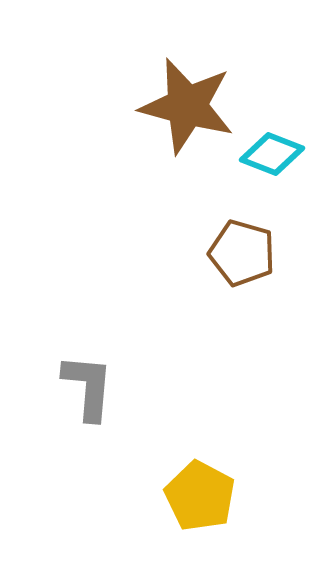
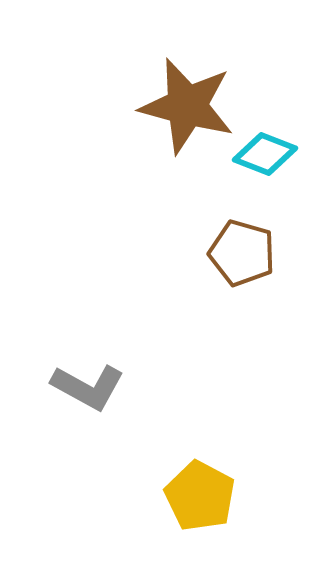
cyan diamond: moved 7 px left
gray L-shape: rotated 114 degrees clockwise
